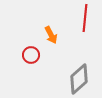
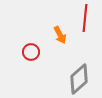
orange arrow: moved 9 px right
red circle: moved 3 px up
